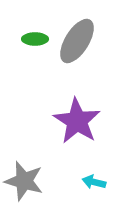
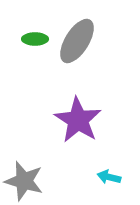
purple star: moved 1 px right, 1 px up
cyan arrow: moved 15 px right, 5 px up
